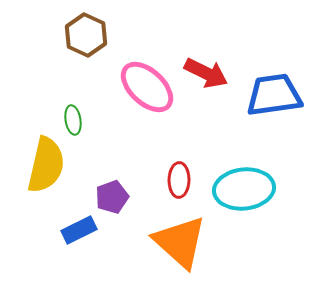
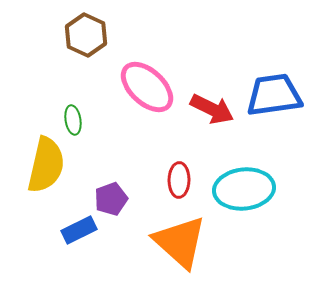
red arrow: moved 6 px right, 36 px down
purple pentagon: moved 1 px left, 2 px down
